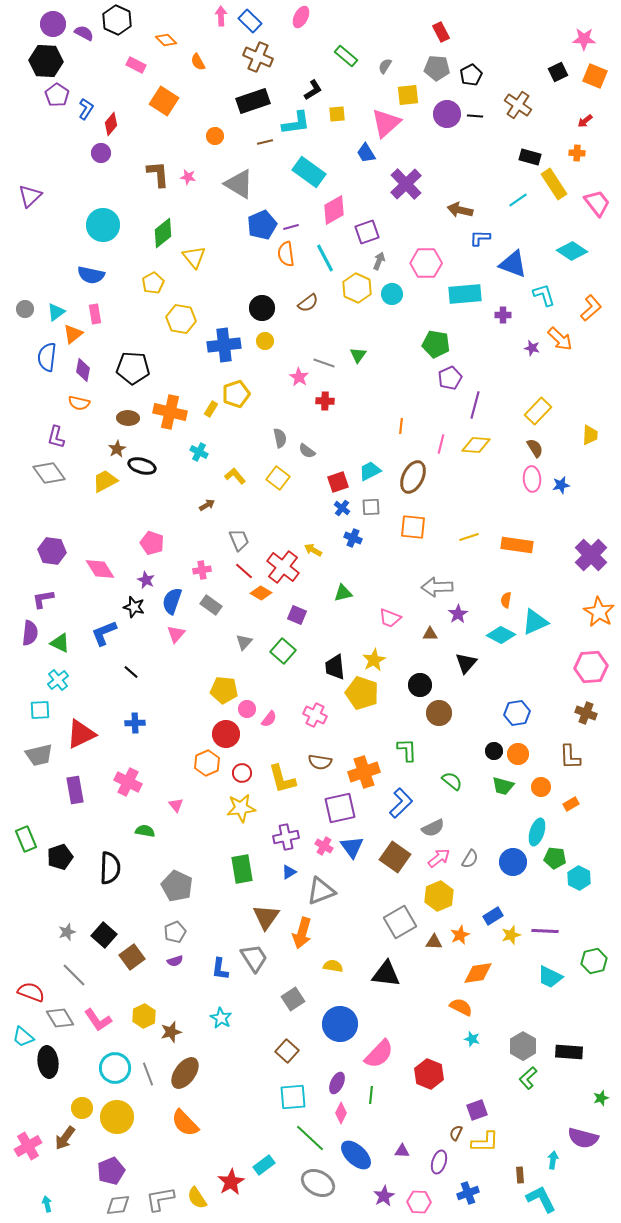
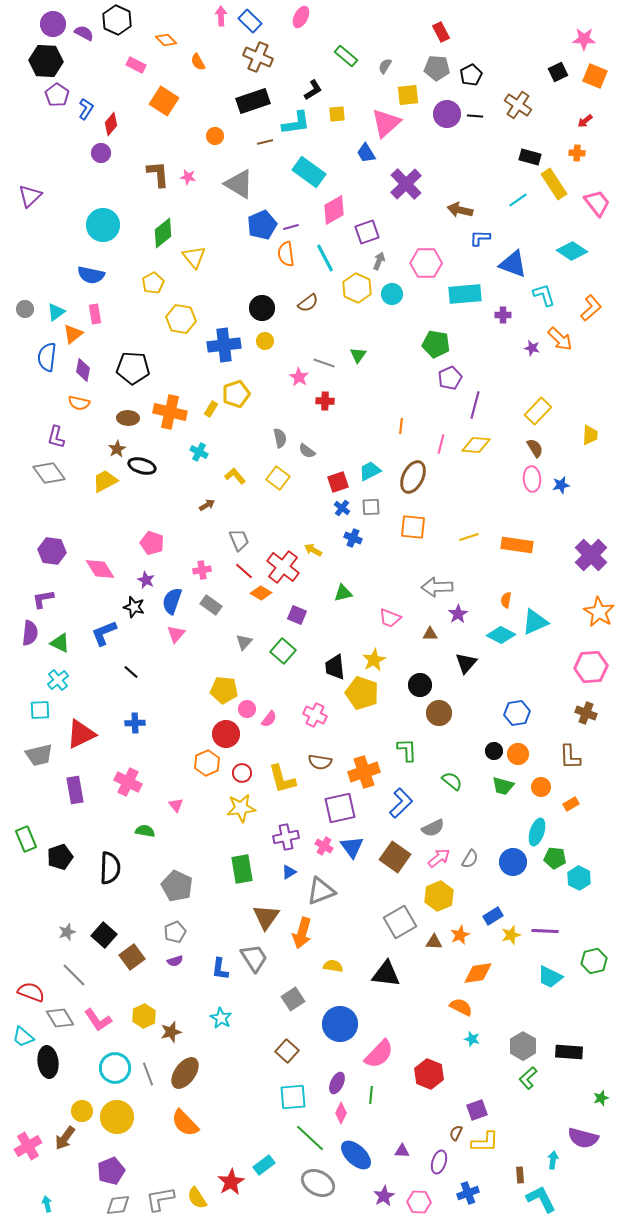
yellow circle at (82, 1108): moved 3 px down
